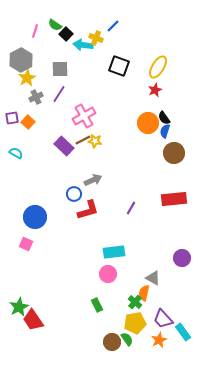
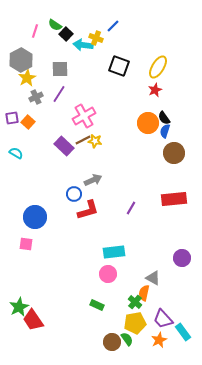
pink square at (26, 244): rotated 16 degrees counterclockwise
green rectangle at (97, 305): rotated 40 degrees counterclockwise
